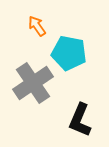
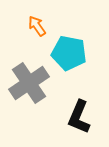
gray cross: moved 4 px left
black L-shape: moved 1 px left, 3 px up
